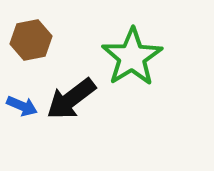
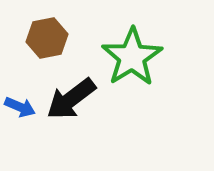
brown hexagon: moved 16 px right, 2 px up
blue arrow: moved 2 px left, 1 px down
